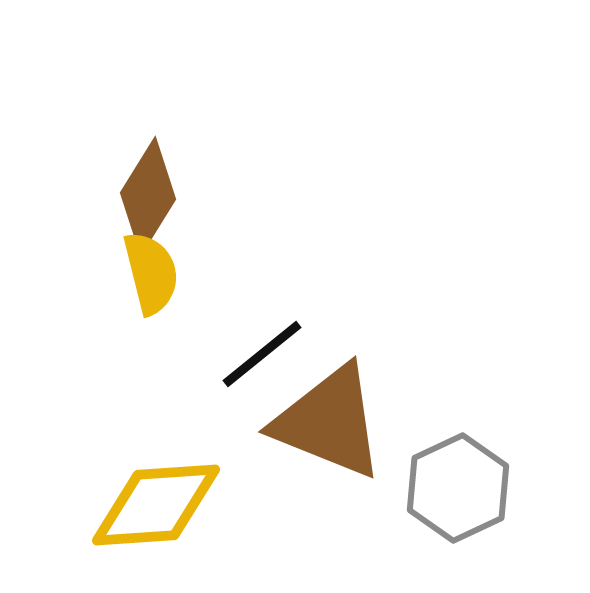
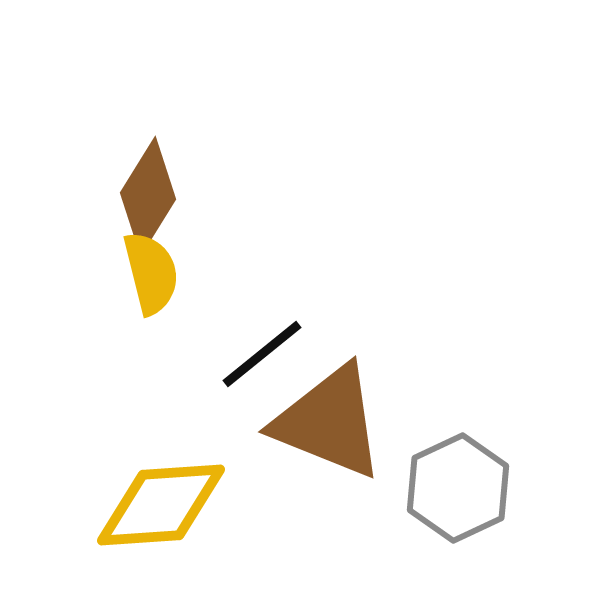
yellow diamond: moved 5 px right
